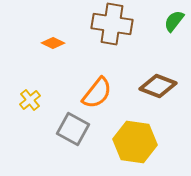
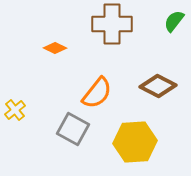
brown cross: rotated 9 degrees counterclockwise
orange diamond: moved 2 px right, 5 px down
brown diamond: rotated 6 degrees clockwise
yellow cross: moved 15 px left, 10 px down
yellow hexagon: rotated 12 degrees counterclockwise
